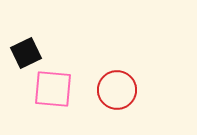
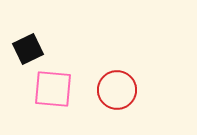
black square: moved 2 px right, 4 px up
